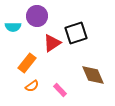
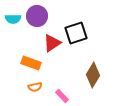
cyan semicircle: moved 8 px up
orange rectangle: moved 4 px right; rotated 72 degrees clockwise
brown diamond: rotated 55 degrees clockwise
orange semicircle: moved 3 px right, 1 px down; rotated 24 degrees clockwise
pink rectangle: moved 2 px right, 6 px down
